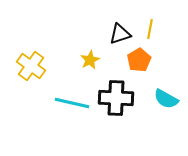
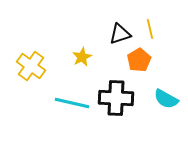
yellow line: rotated 24 degrees counterclockwise
yellow star: moved 8 px left, 3 px up
